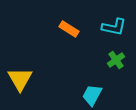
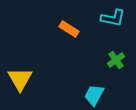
cyan L-shape: moved 1 px left, 9 px up
cyan trapezoid: moved 2 px right
